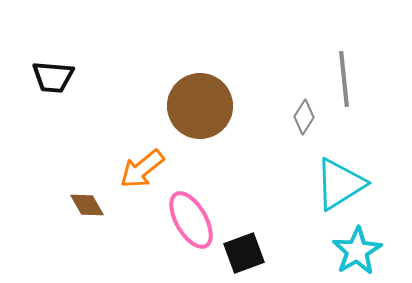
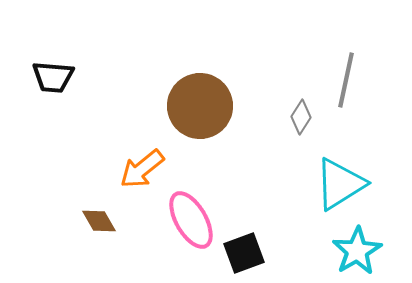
gray line: moved 2 px right, 1 px down; rotated 18 degrees clockwise
gray diamond: moved 3 px left
brown diamond: moved 12 px right, 16 px down
